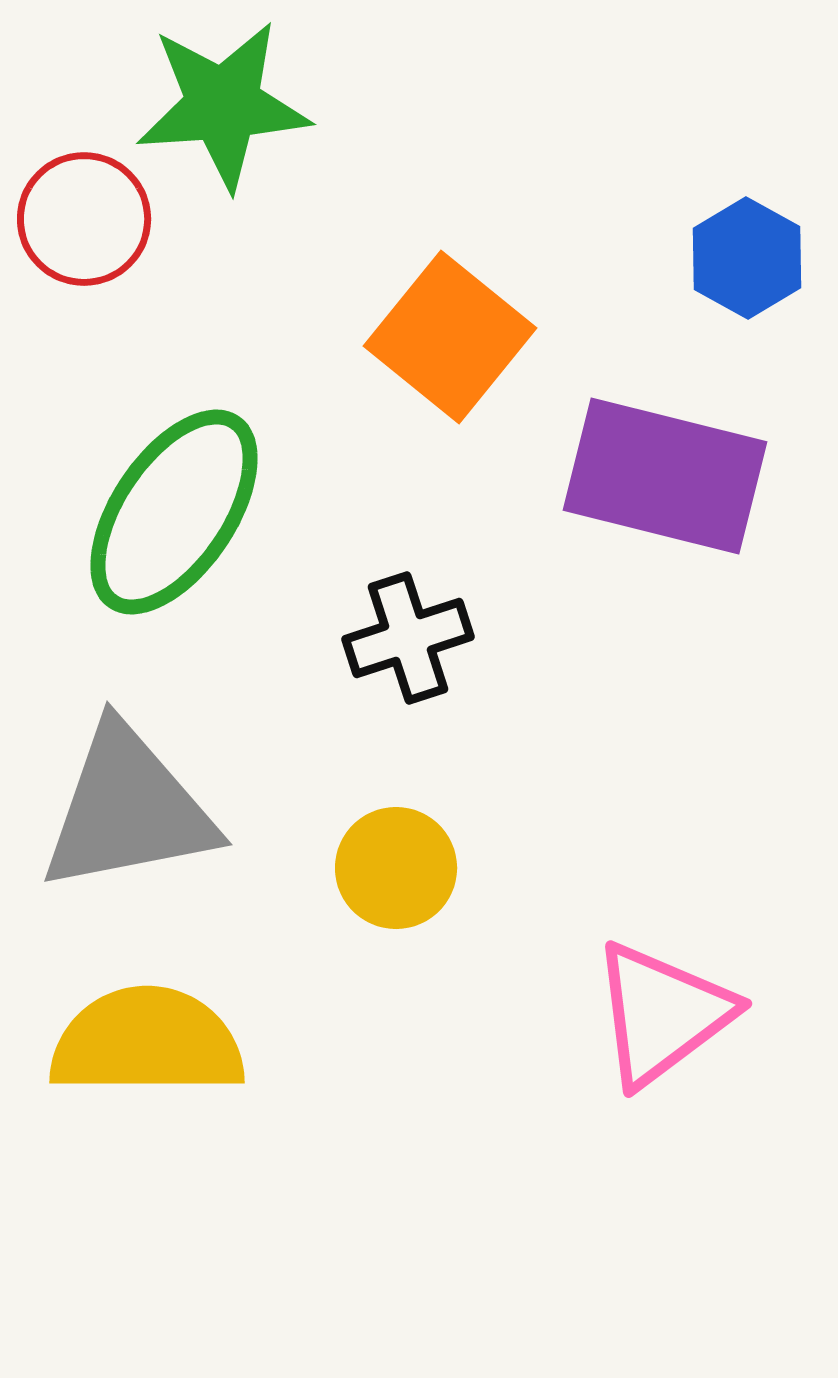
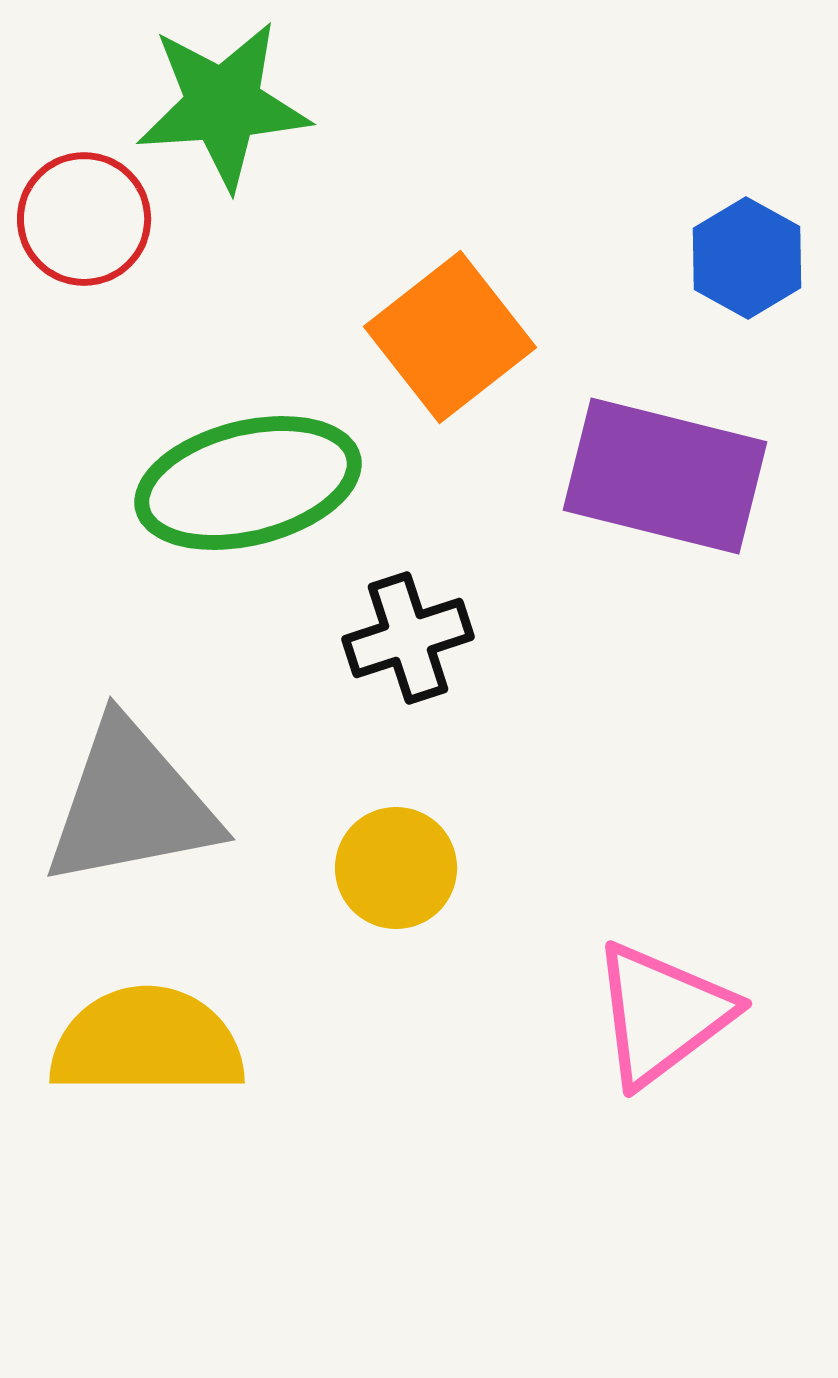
orange square: rotated 13 degrees clockwise
green ellipse: moved 74 px right, 29 px up; rotated 42 degrees clockwise
gray triangle: moved 3 px right, 5 px up
